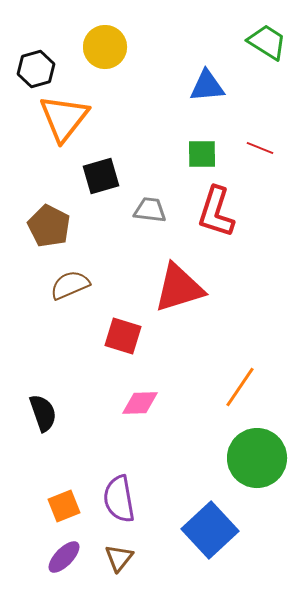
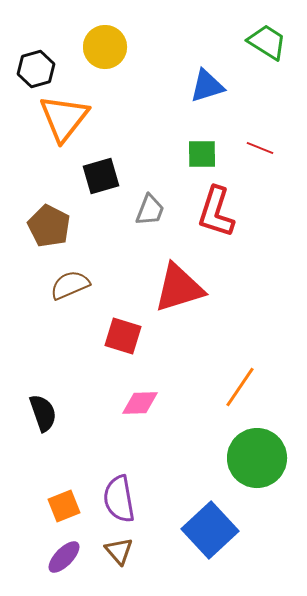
blue triangle: rotated 12 degrees counterclockwise
gray trapezoid: rotated 104 degrees clockwise
brown triangle: moved 7 px up; rotated 20 degrees counterclockwise
